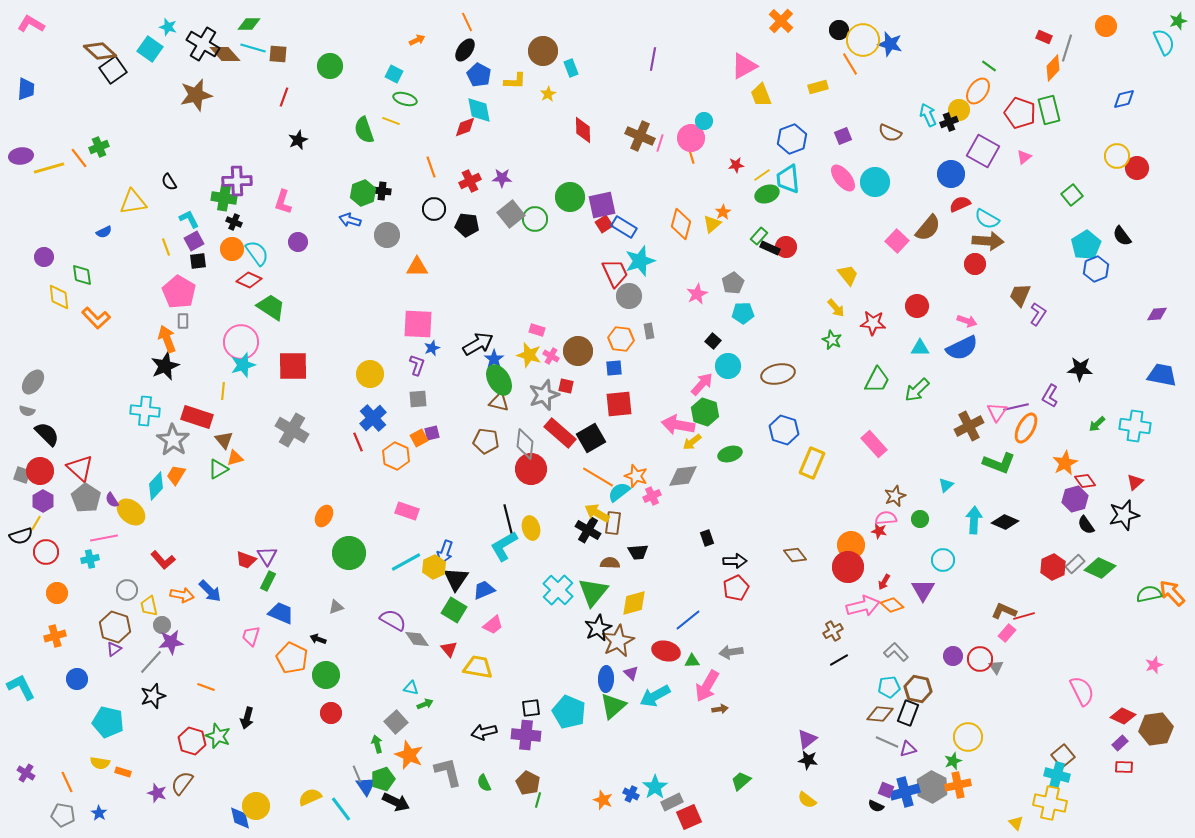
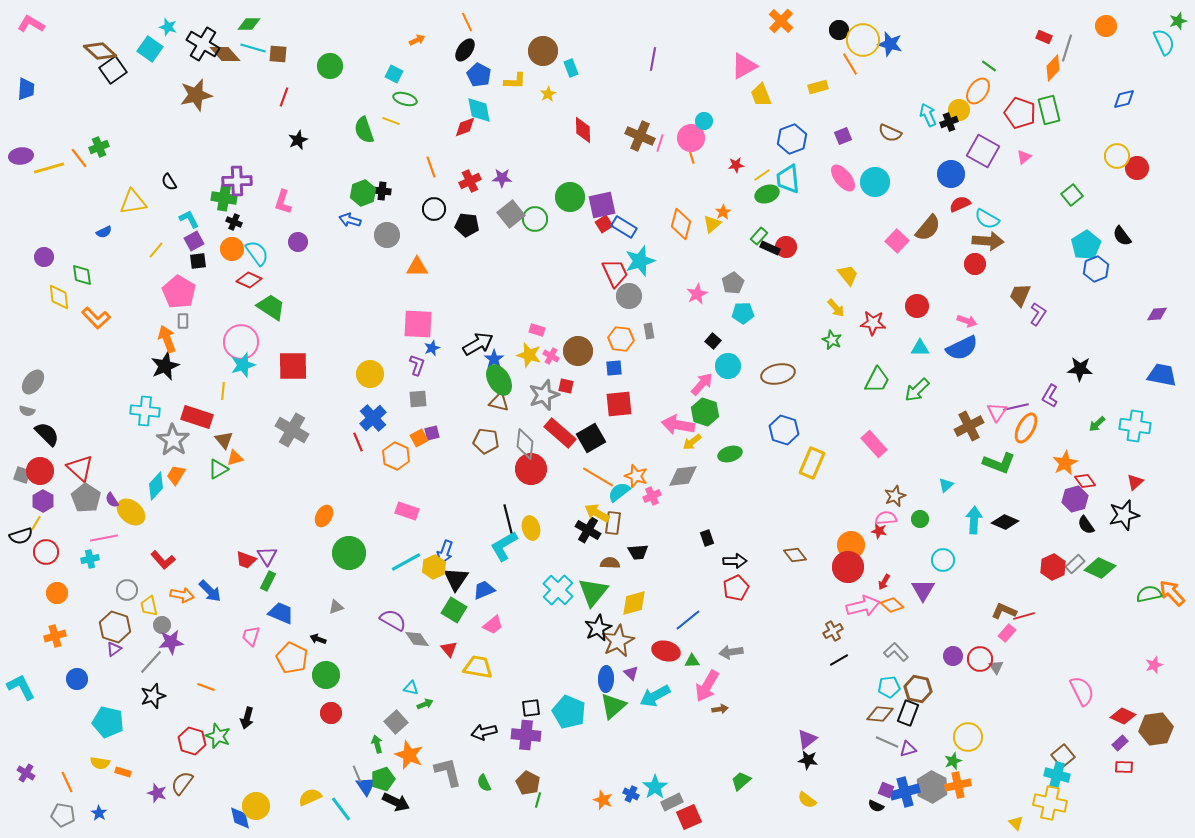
yellow line at (166, 247): moved 10 px left, 3 px down; rotated 60 degrees clockwise
